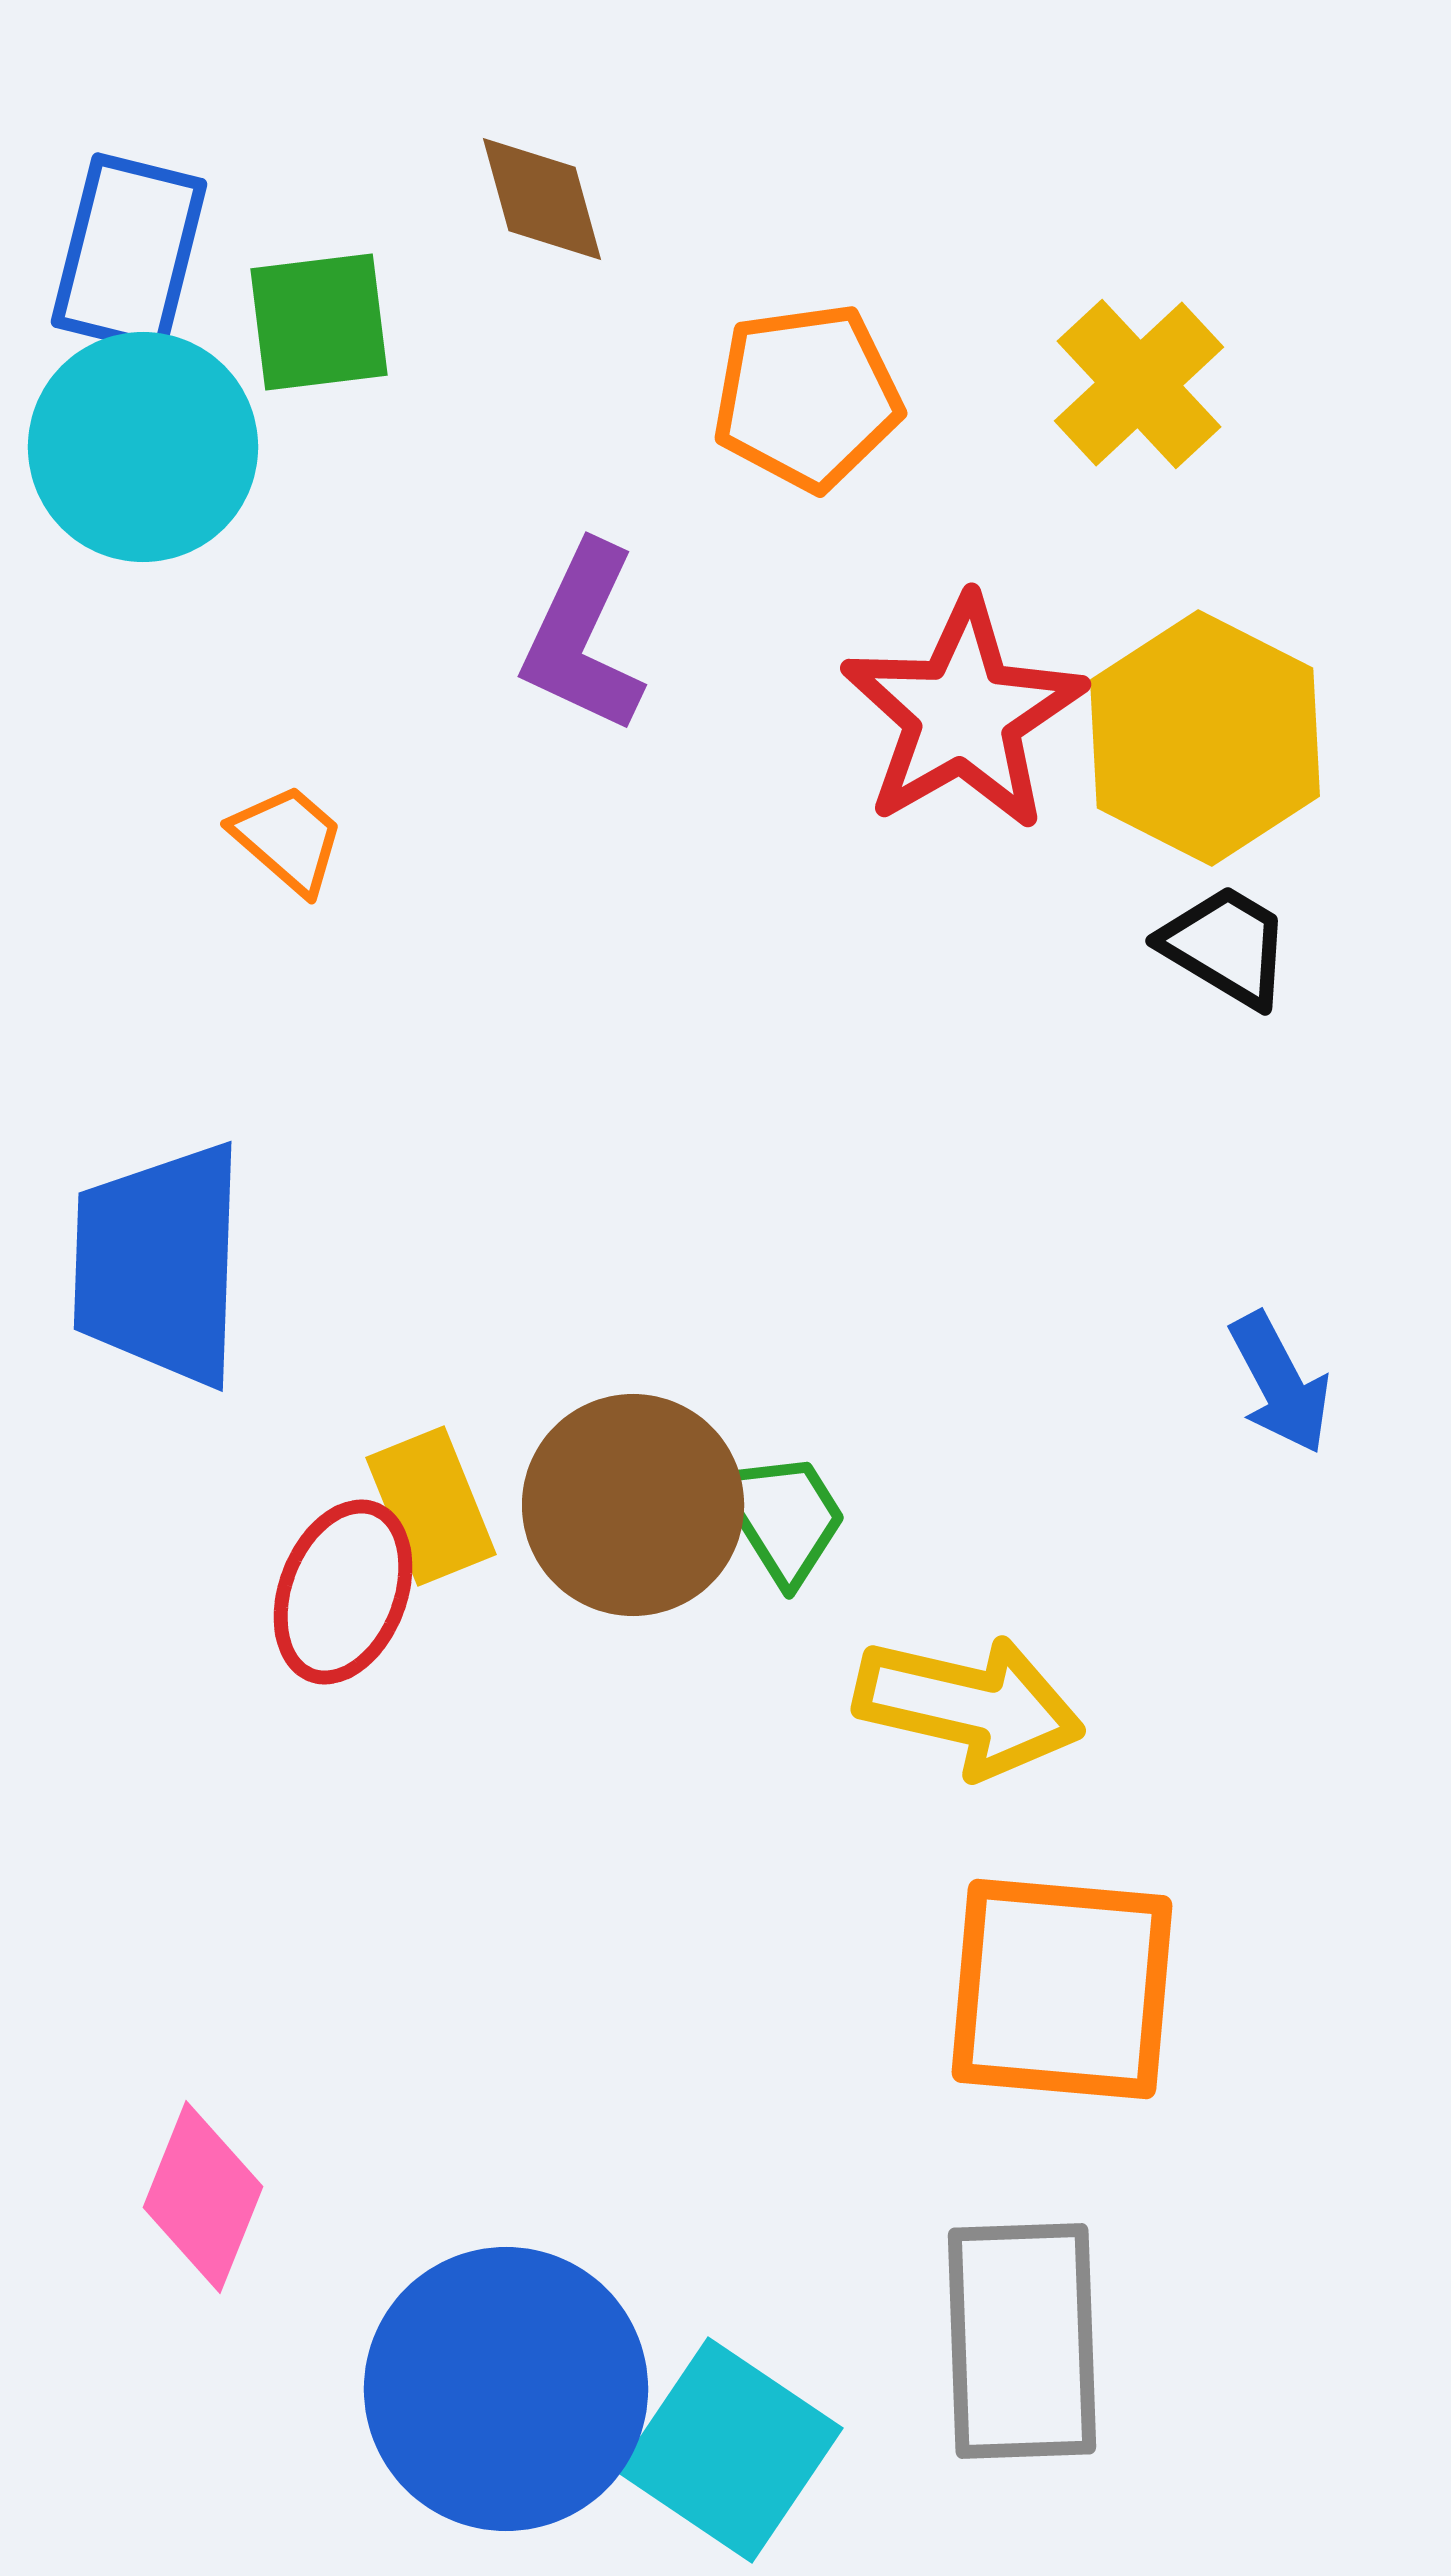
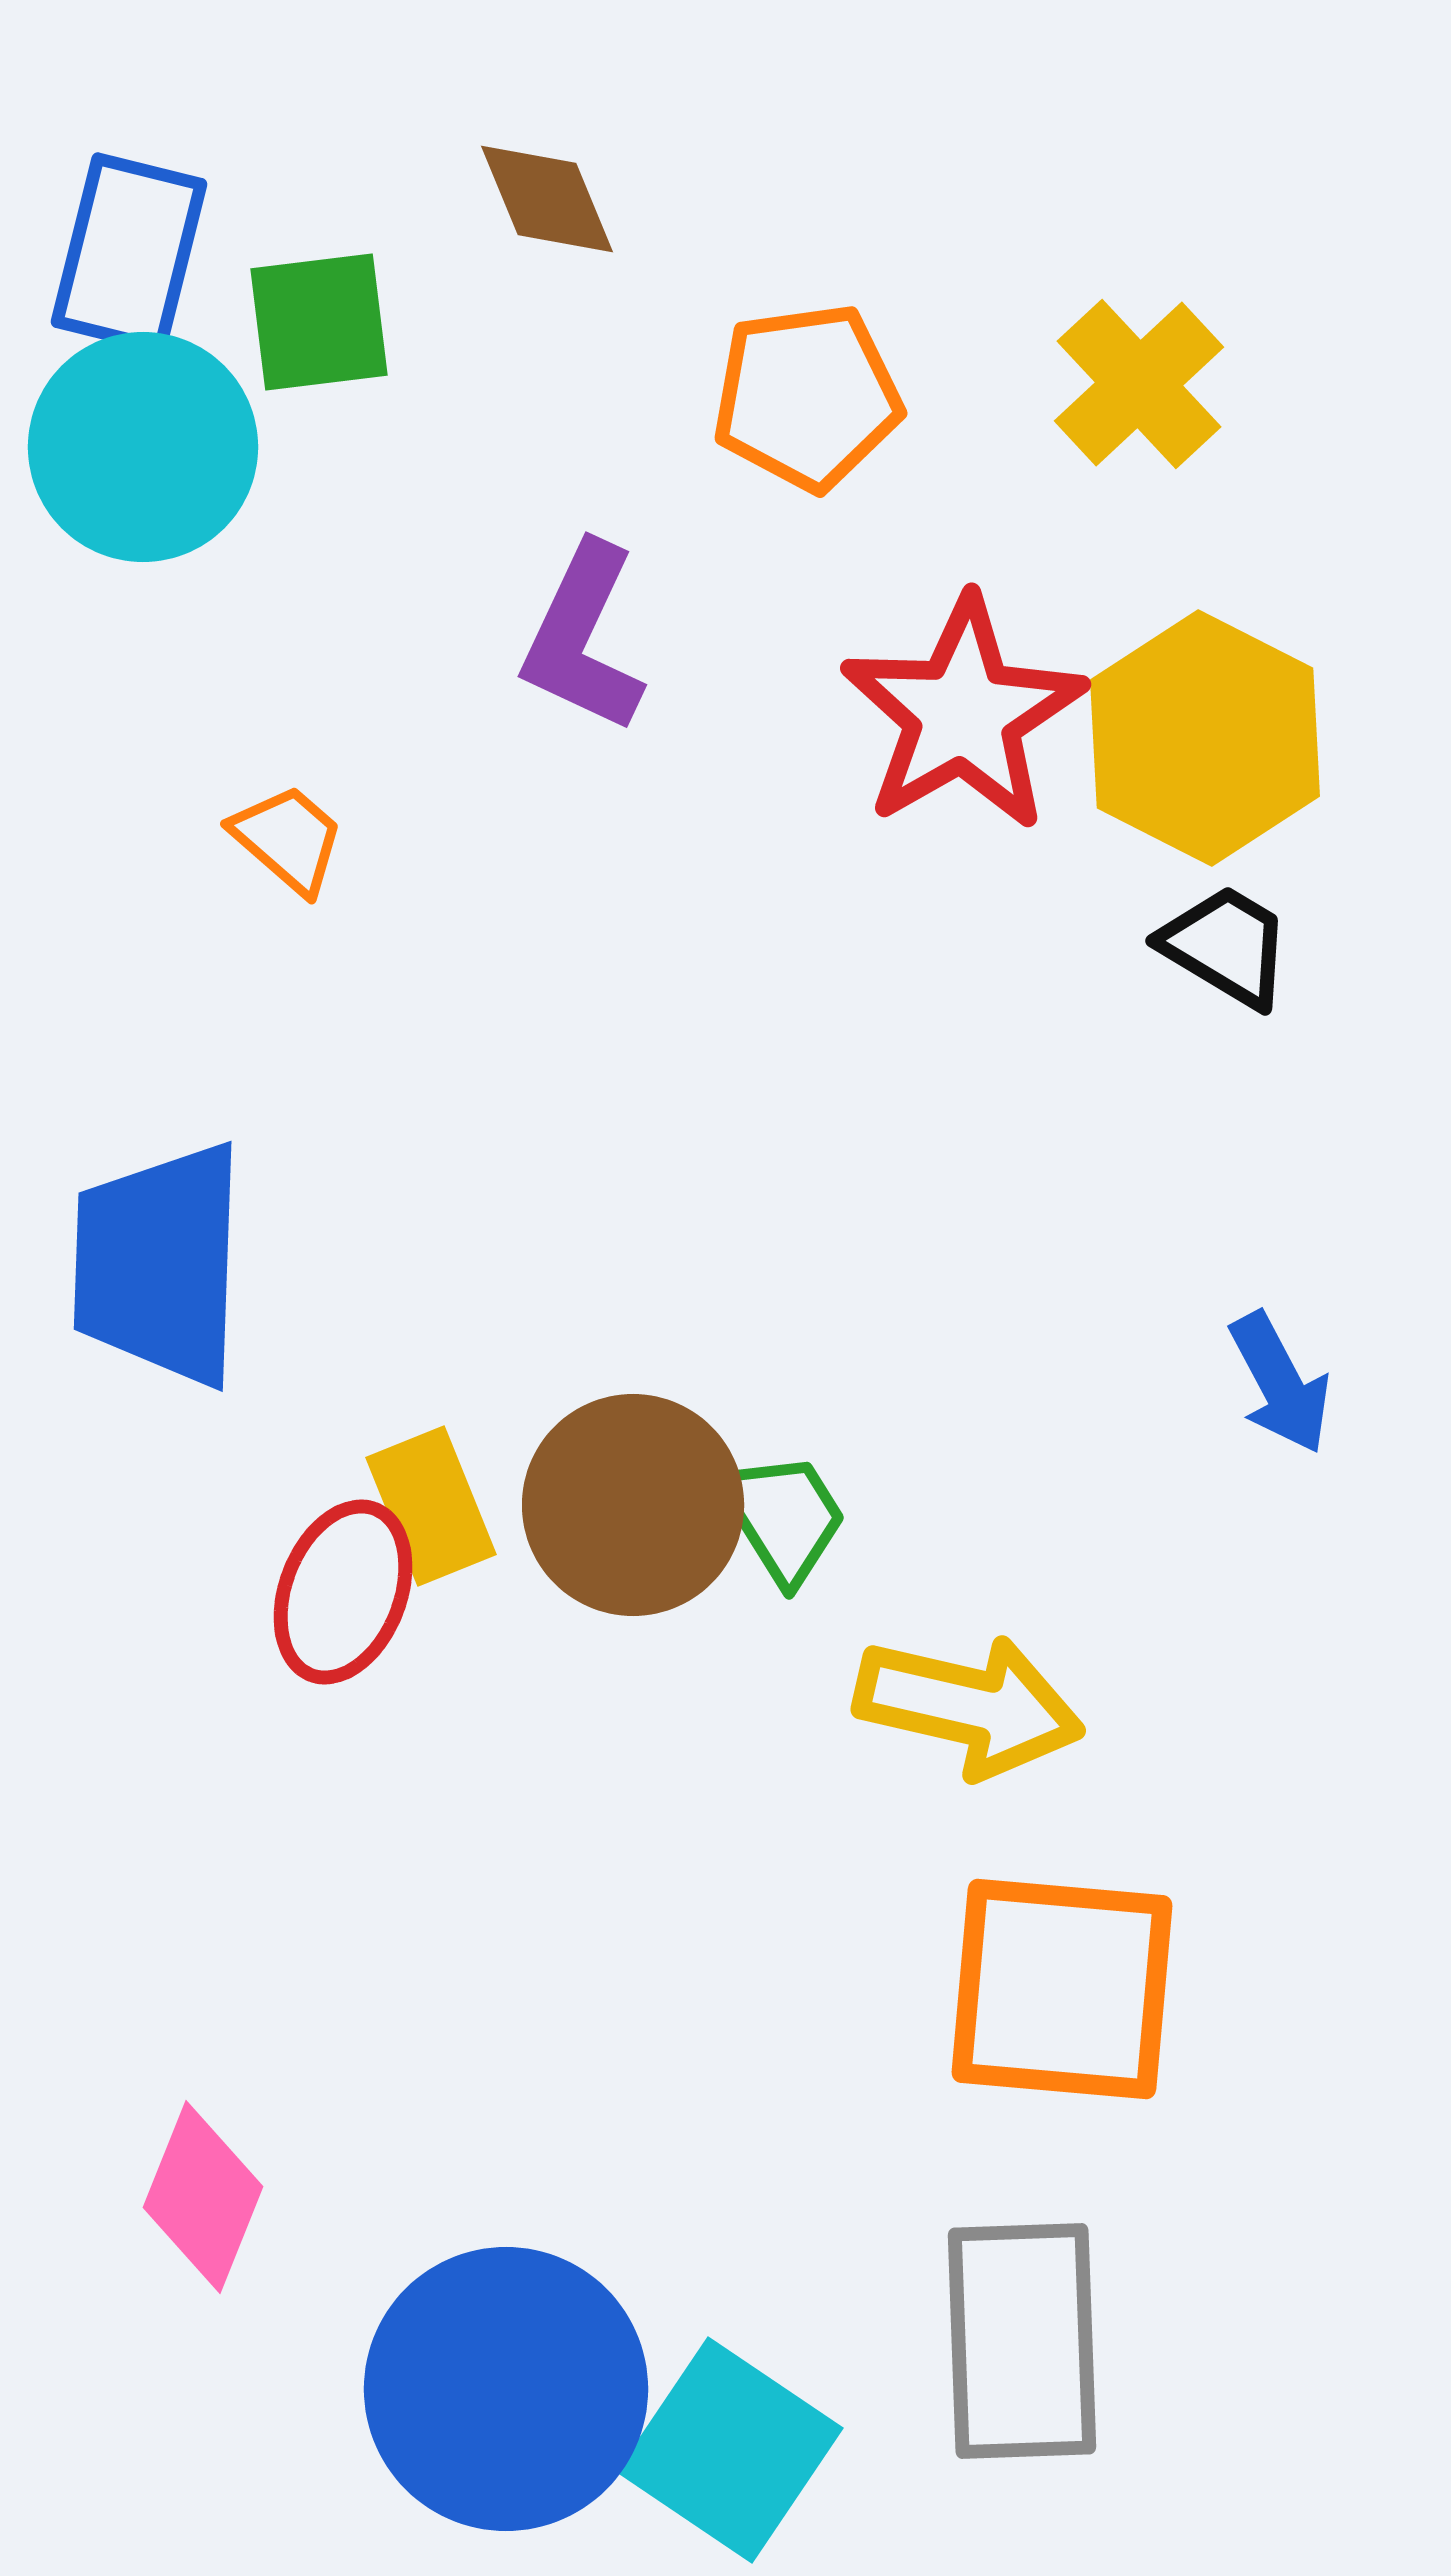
brown diamond: moved 5 px right; rotated 7 degrees counterclockwise
